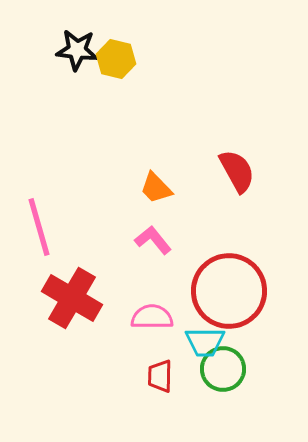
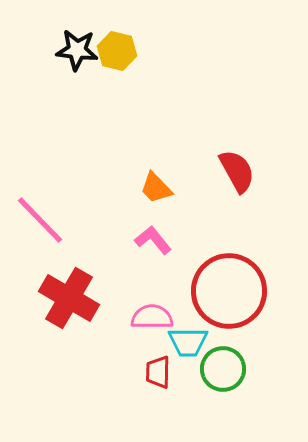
yellow hexagon: moved 1 px right, 8 px up
pink line: moved 1 px right, 7 px up; rotated 28 degrees counterclockwise
red cross: moved 3 px left
cyan trapezoid: moved 17 px left
red trapezoid: moved 2 px left, 4 px up
